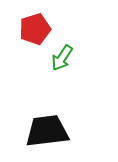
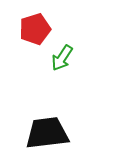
black trapezoid: moved 2 px down
